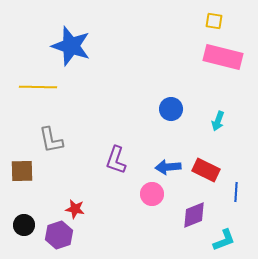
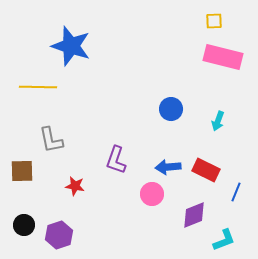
yellow square: rotated 12 degrees counterclockwise
blue line: rotated 18 degrees clockwise
red star: moved 23 px up
